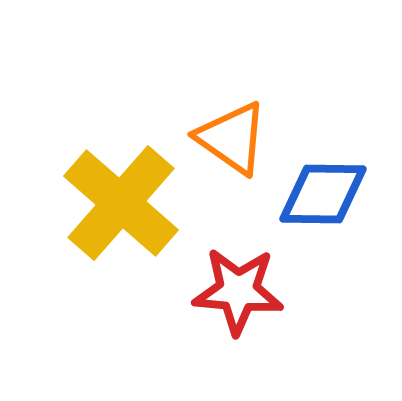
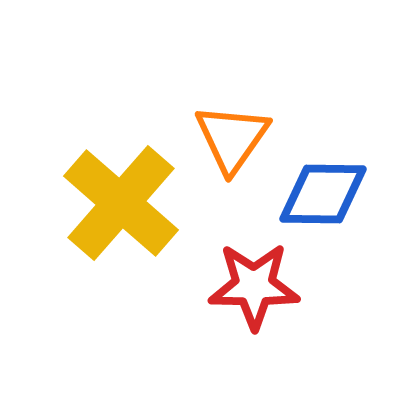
orange triangle: rotated 30 degrees clockwise
red star: moved 16 px right, 5 px up; rotated 4 degrees counterclockwise
